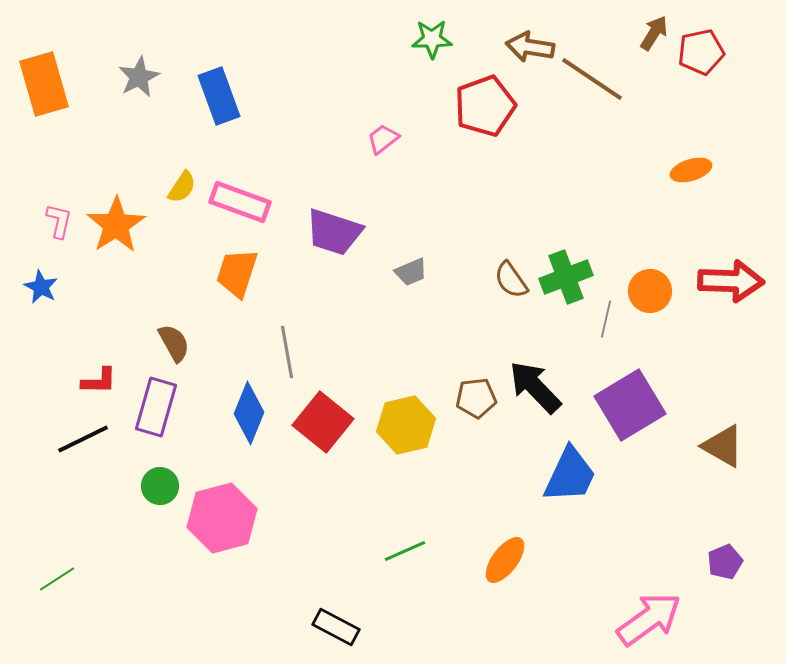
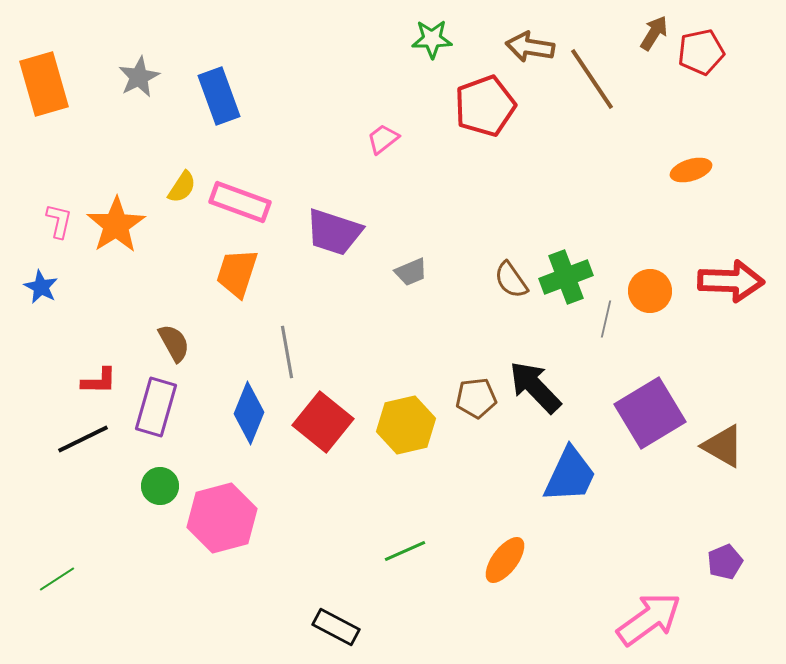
brown line at (592, 79): rotated 22 degrees clockwise
purple square at (630, 405): moved 20 px right, 8 px down
